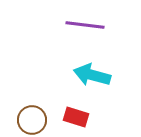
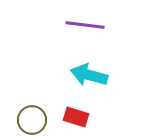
cyan arrow: moved 3 px left
